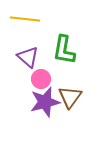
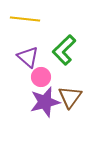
green L-shape: rotated 36 degrees clockwise
pink circle: moved 2 px up
